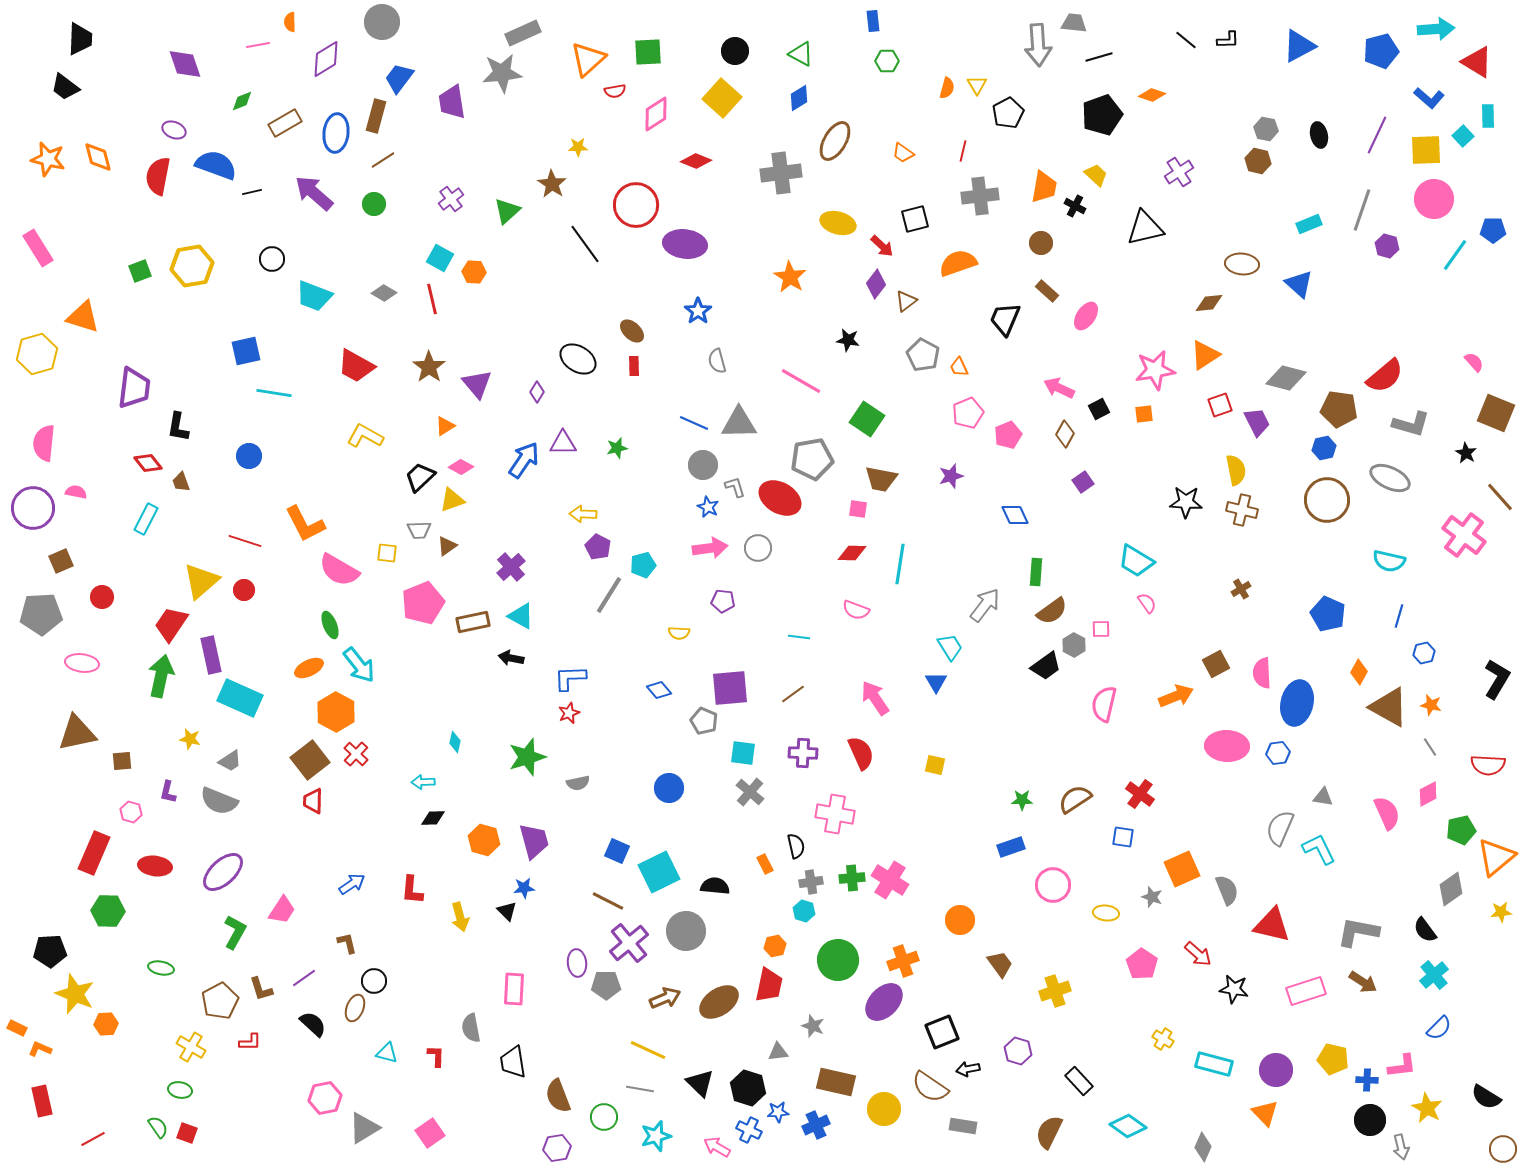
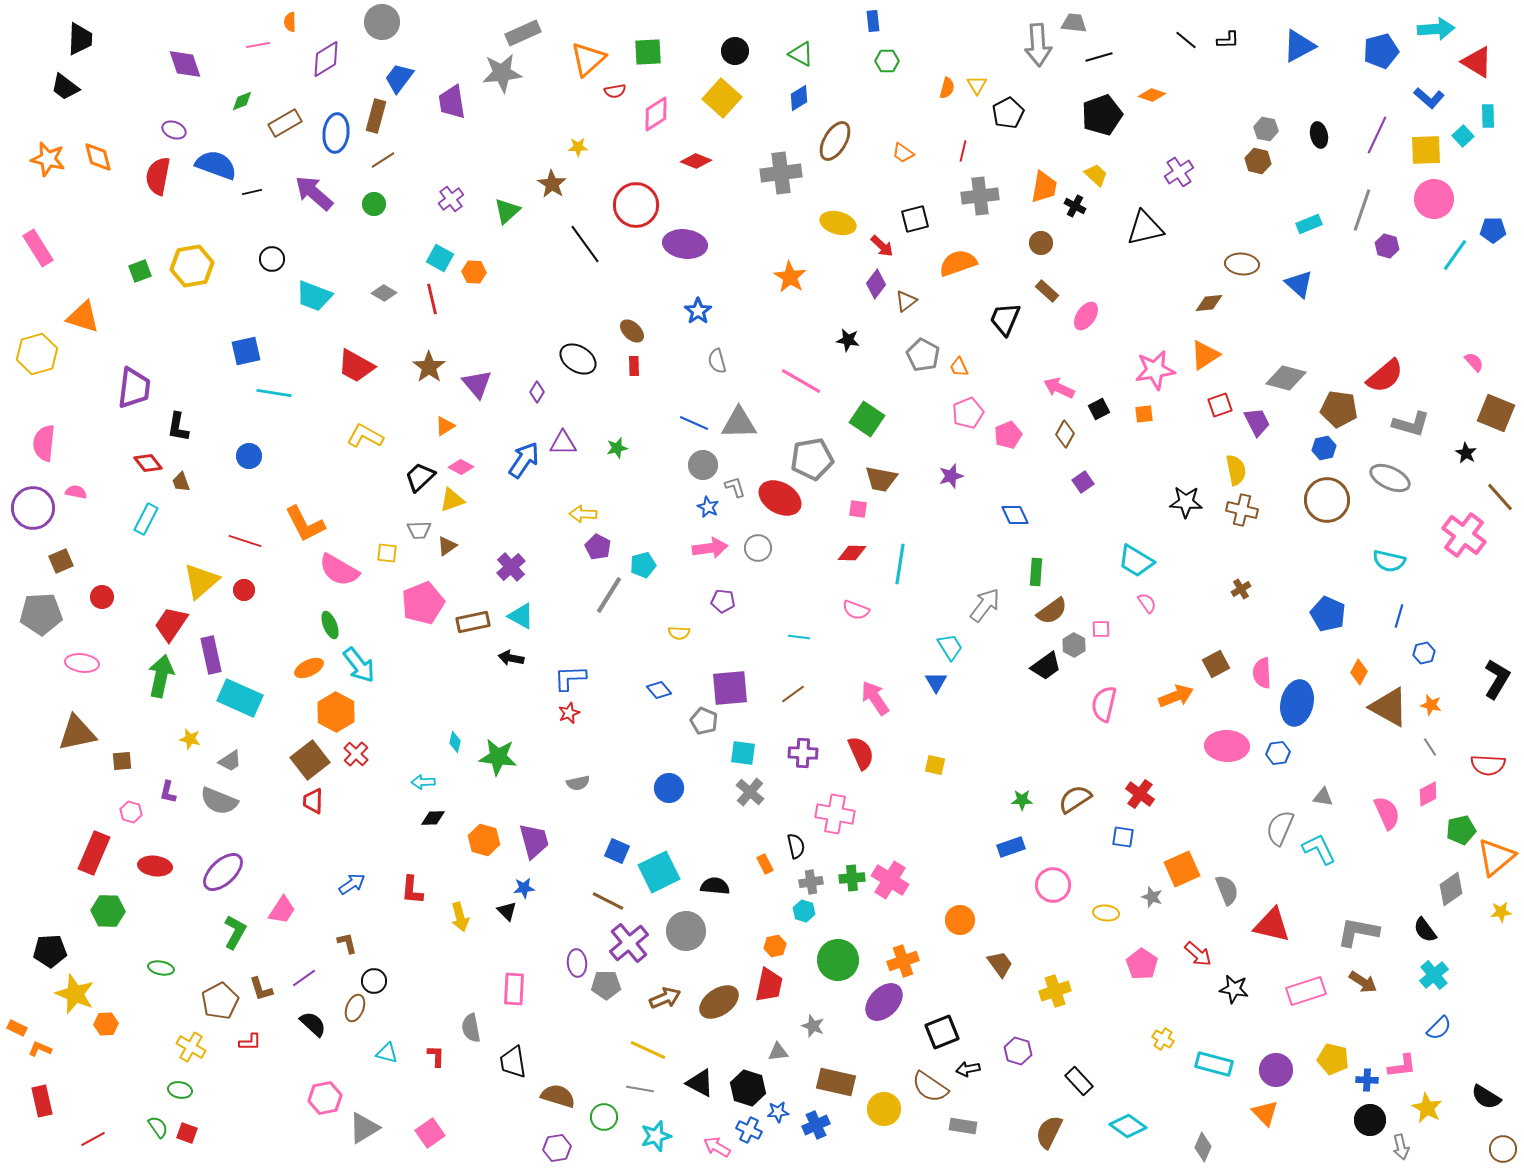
green star at (527, 757): moved 29 px left; rotated 24 degrees clockwise
black triangle at (700, 1083): rotated 16 degrees counterclockwise
brown semicircle at (558, 1096): rotated 128 degrees clockwise
